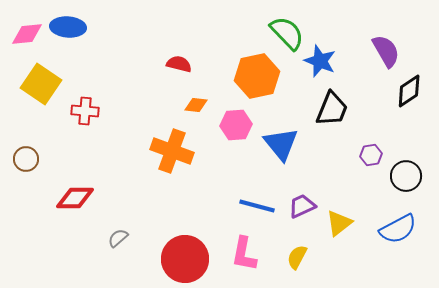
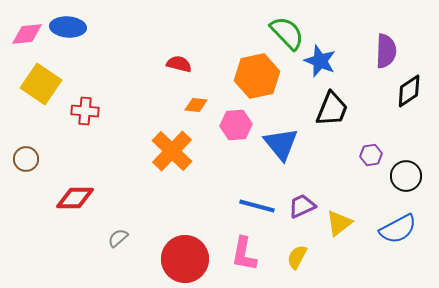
purple semicircle: rotated 32 degrees clockwise
orange cross: rotated 24 degrees clockwise
